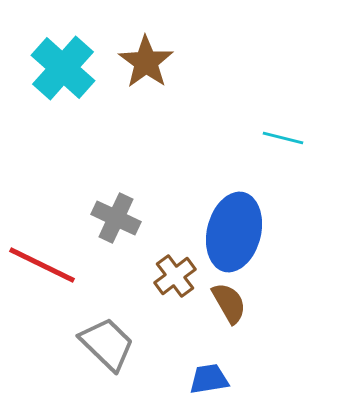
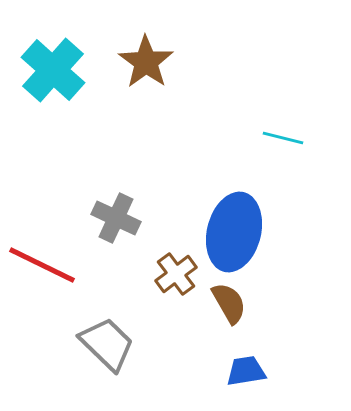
cyan cross: moved 10 px left, 2 px down
brown cross: moved 1 px right, 2 px up
blue trapezoid: moved 37 px right, 8 px up
